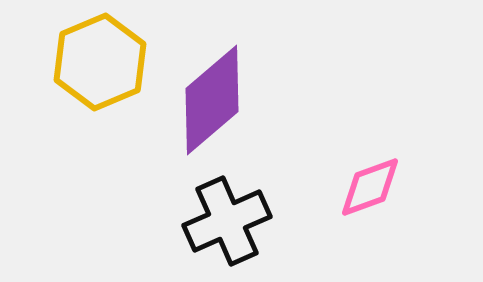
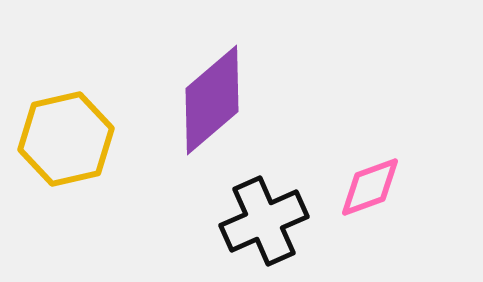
yellow hexagon: moved 34 px left, 77 px down; rotated 10 degrees clockwise
black cross: moved 37 px right
